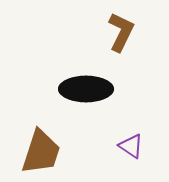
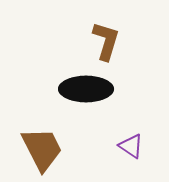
brown L-shape: moved 15 px left, 9 px down; rotated 9 degrees counterclockwise
brown trapezoid: moved 1 px right, 3 px up; rotated 45 degrees counterclockwise
